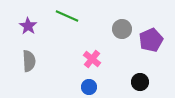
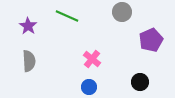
gray circle: moved 17 px up
